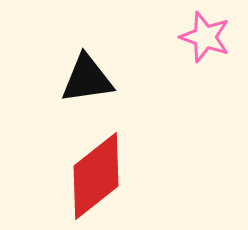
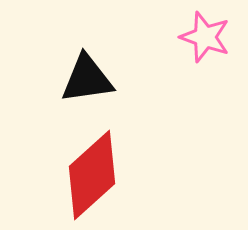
red diamond: moved 4 px left, 1 px up; rotated 4 degrees counterclockwise
